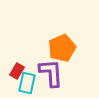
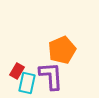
orange pentagon: moved 2 px down
purple L-shape: moved 3 px down
